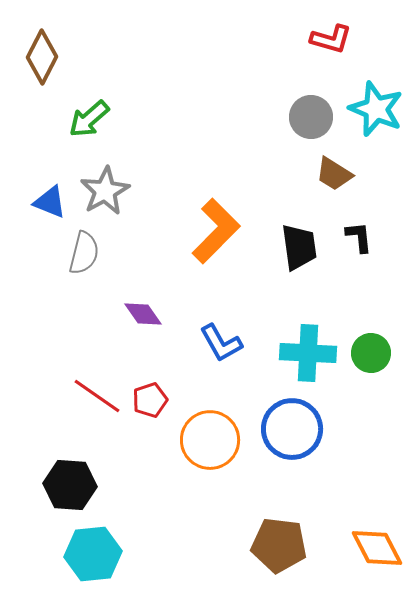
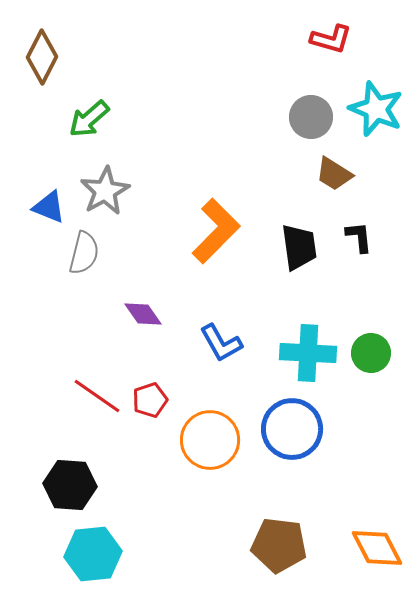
blue triangle: moved 1 px left, 5 px down
